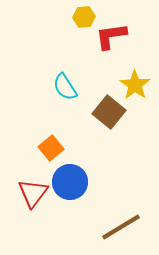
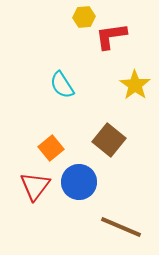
cyan semicircle: moved 3 px left, 2 px up
brown square: moved 28 px down
blue circle: moved 9 px right
red triangle: moved 2 px right, 7 px up
brown line: rotated 54 degrees clockwise
